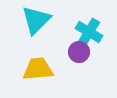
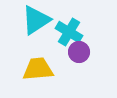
cyan triangle: rotated 12 degrees clockwise
cyan cross: moved 20 px left
